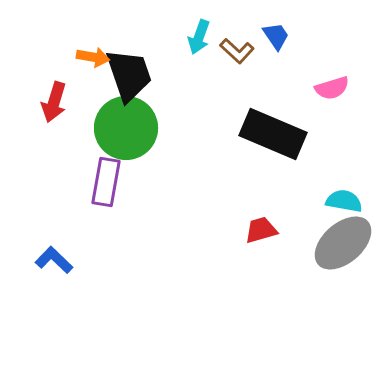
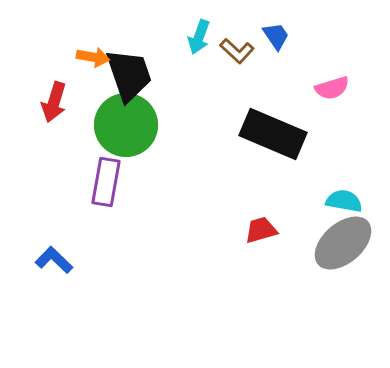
green circle: moved 3 px up
